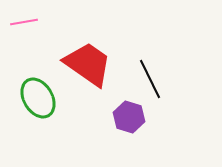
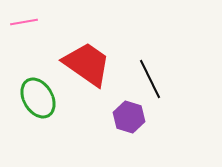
red trapezoid: moved 1 px left
